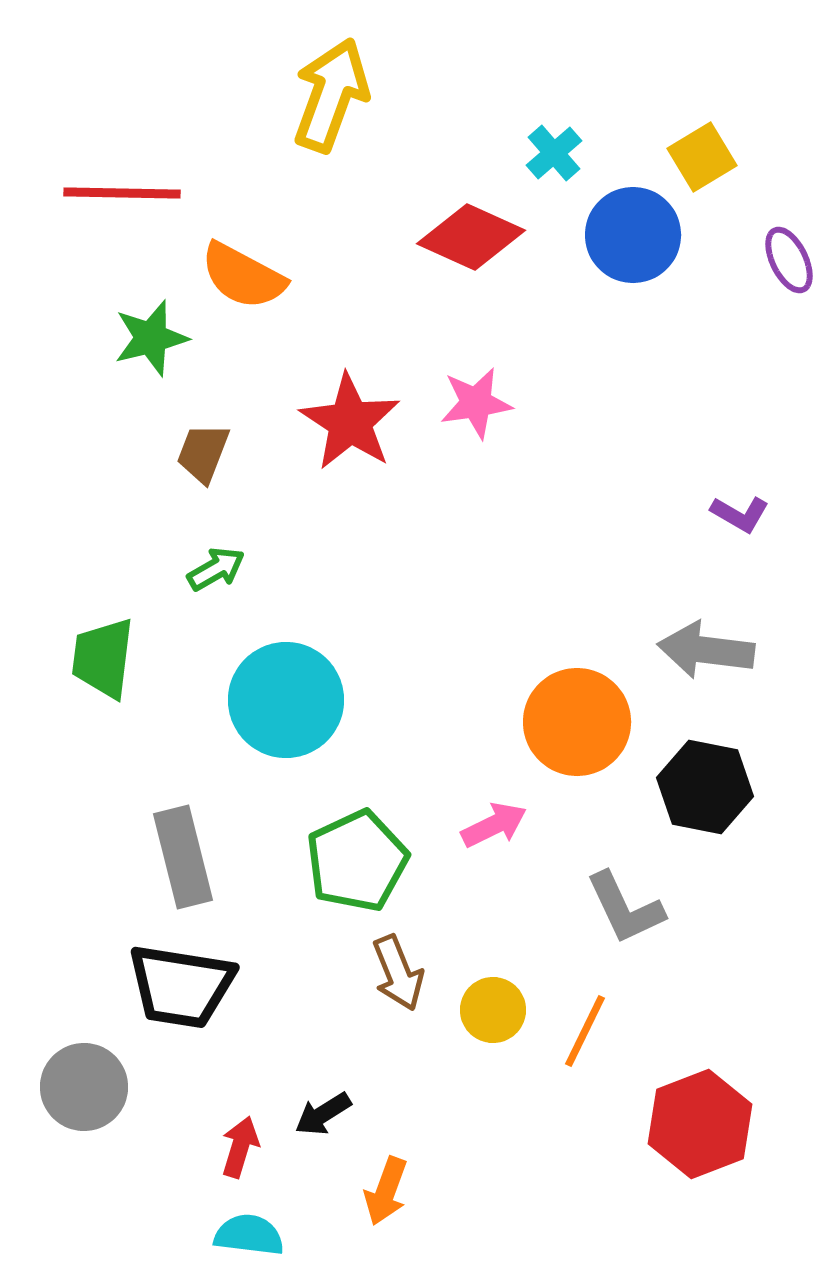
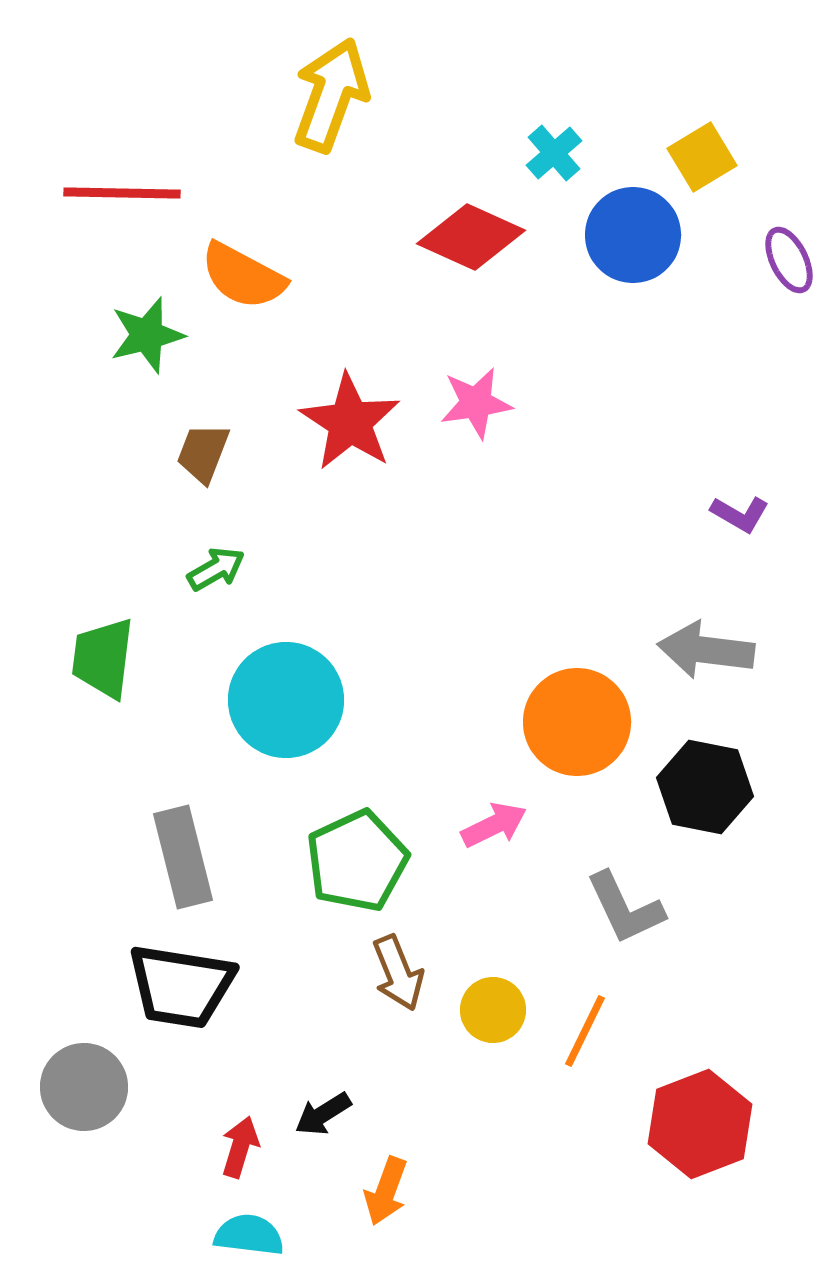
green star: moved 4 px left, 3 px up
